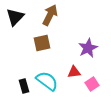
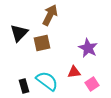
black triangle: moved 4 px right, 16 px down
purple star: rotated 18 degrees counterclockwise
